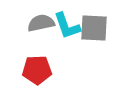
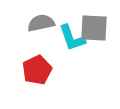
cyan L-shape: moved 5 px right, 12 px down
red pentagon: rotated 24 degrees counterclockwise
